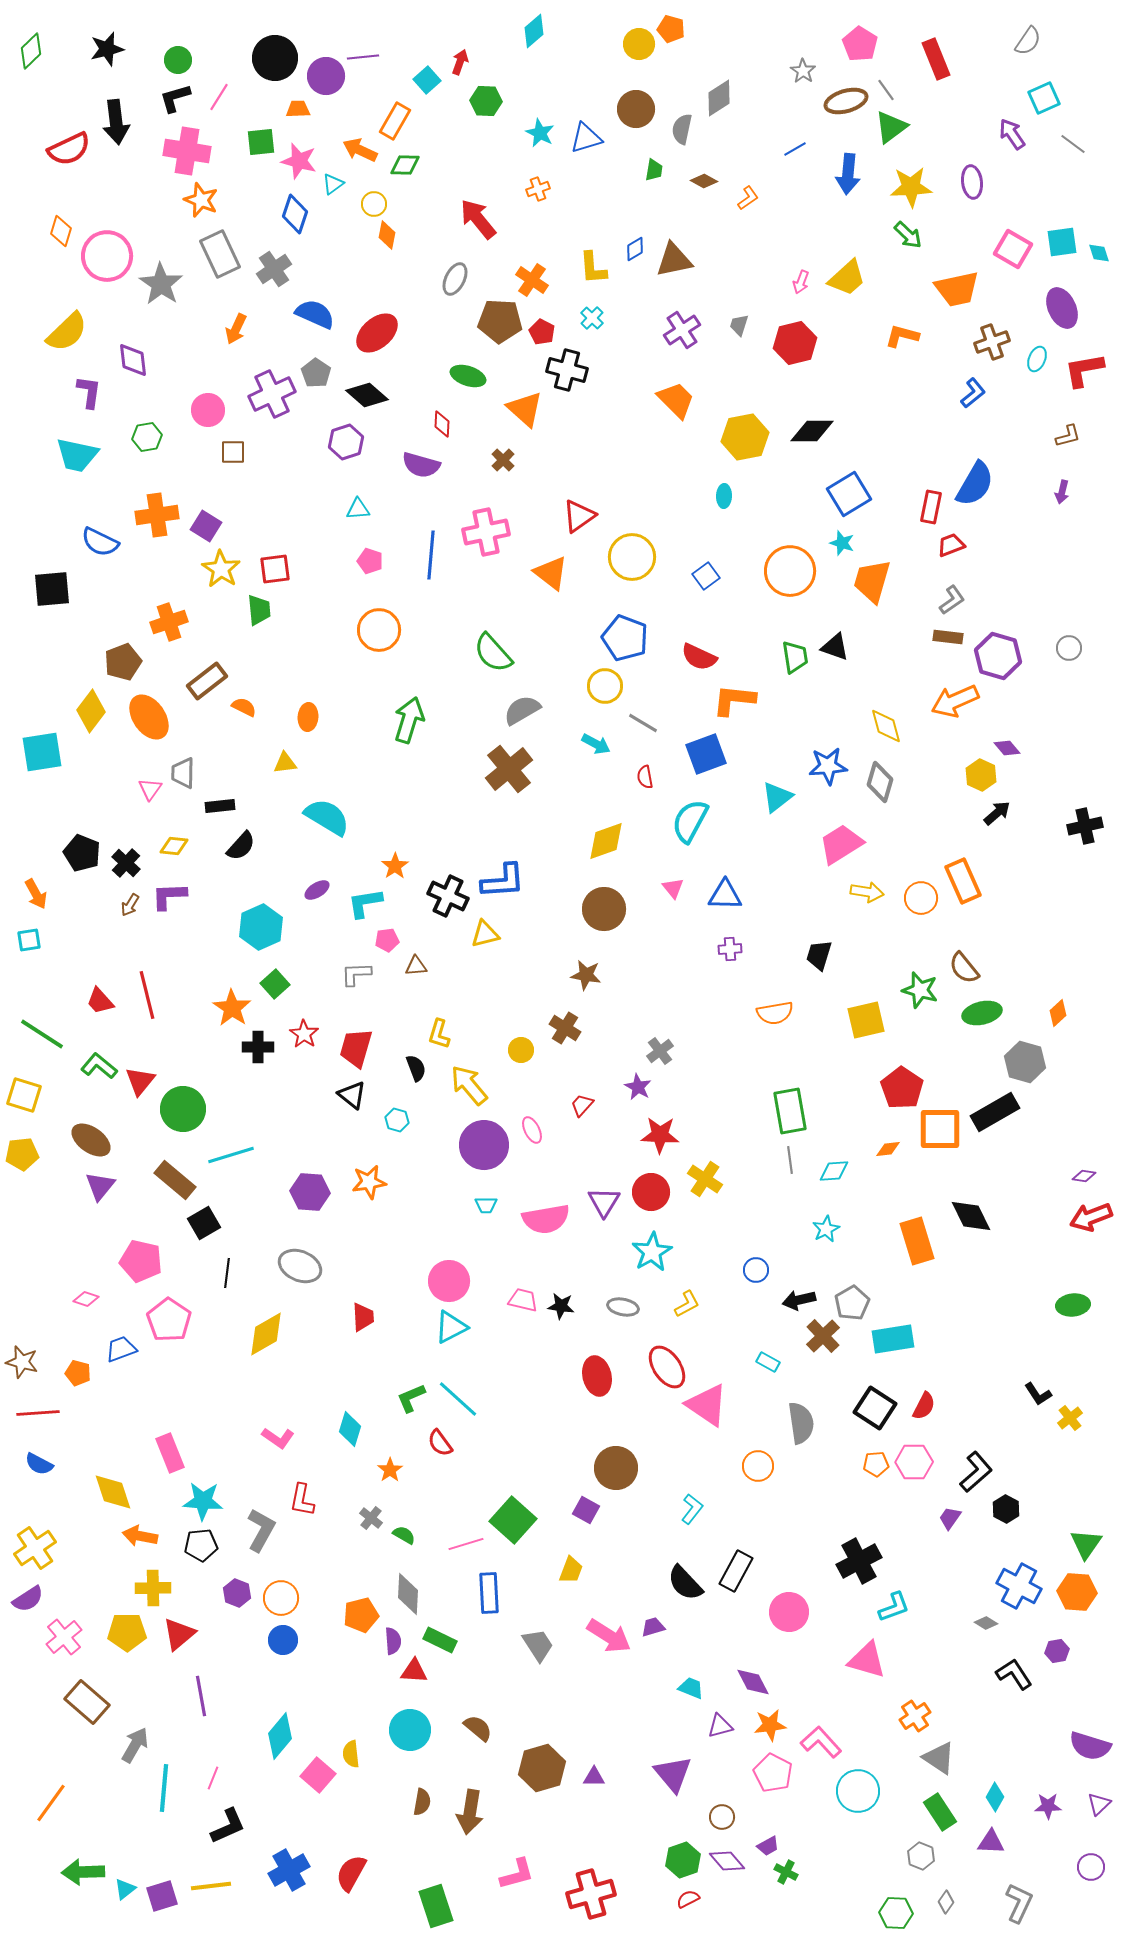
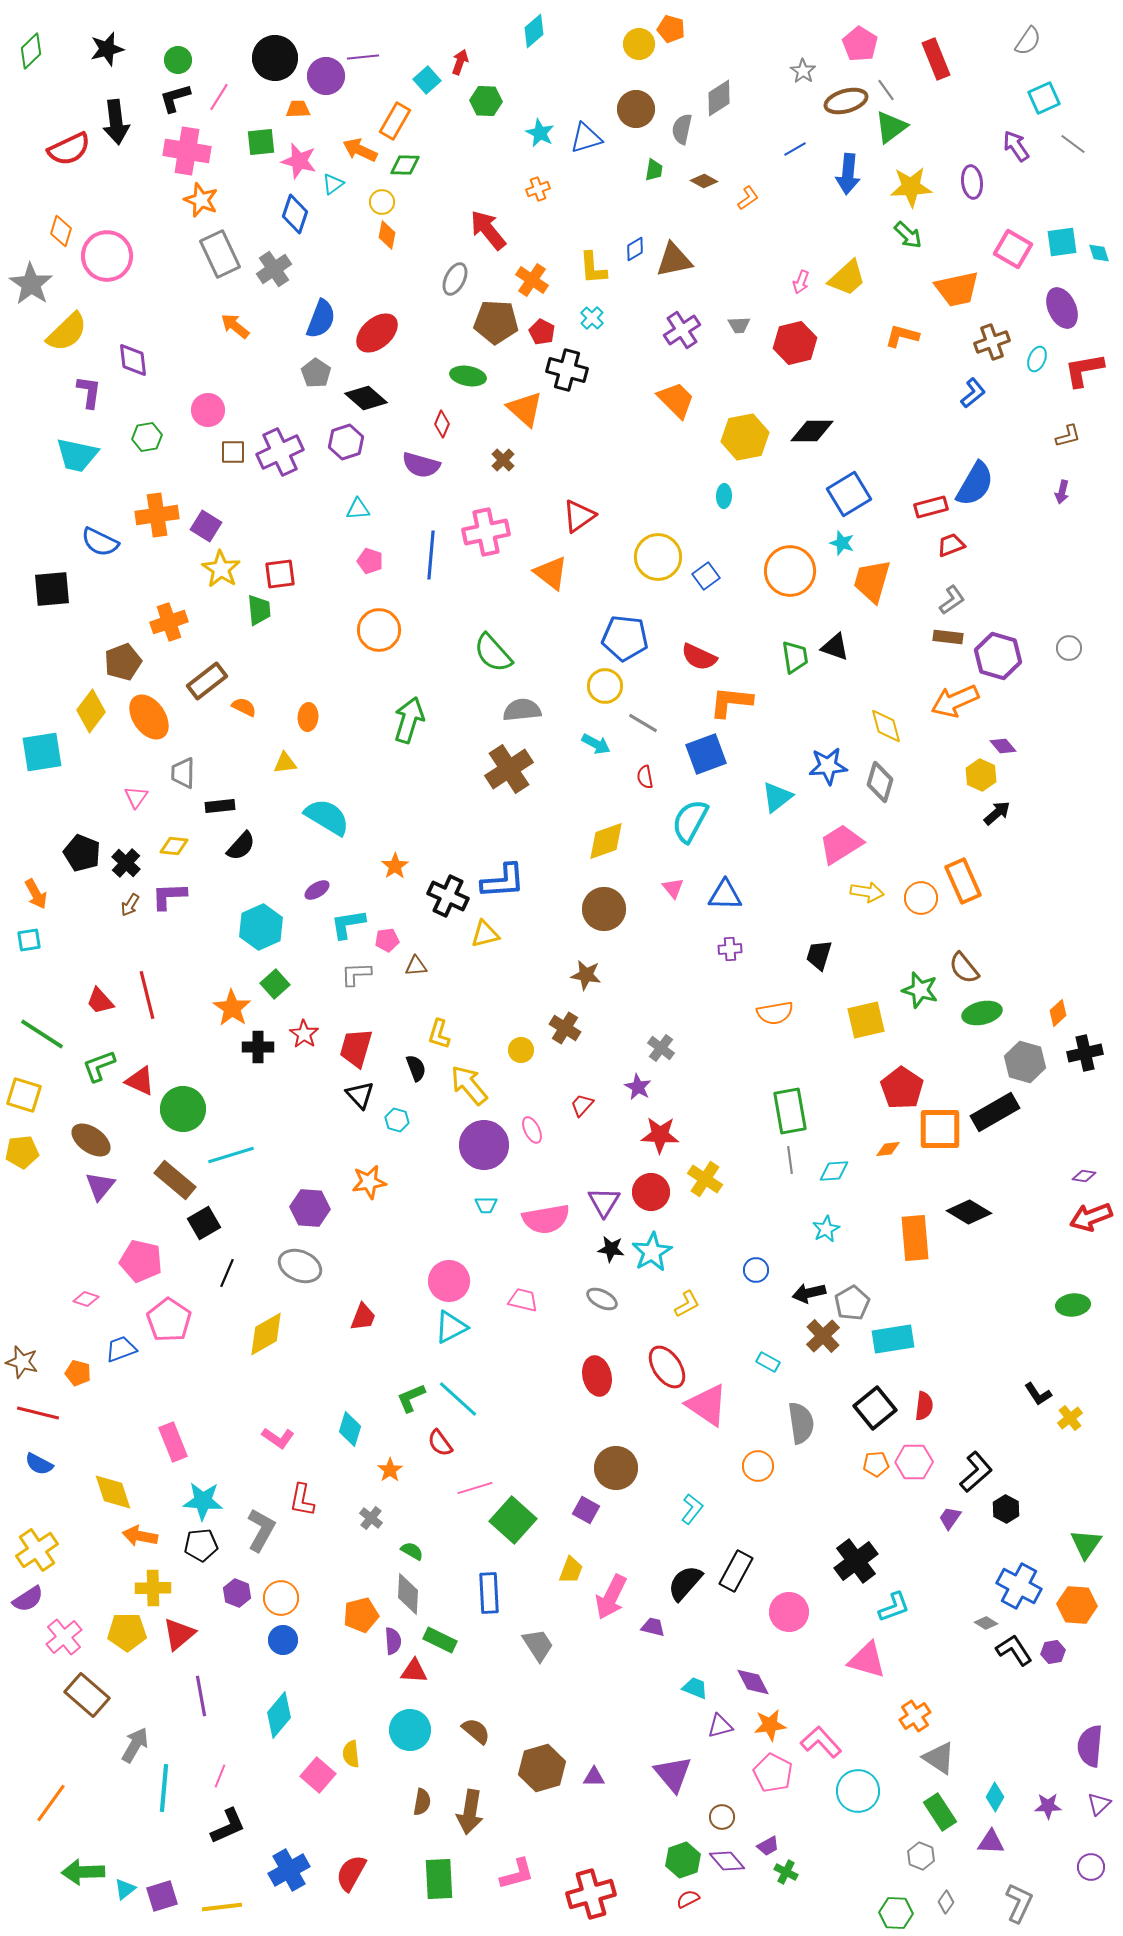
purple arrow at (1012, 134): moved 4 px right, 12 px down
yellow circle at (374, 204): moved 8 px right, 2 px up
red arrow at (478, 219): moved 10 px right, 11 px down
gray star at (161, 284): moved 130 px left
blue semicircle at (315, 314): moved 6 px right, 5 px down; rotated 87 degrees clockwise
brown pentagon at (500, 321): moved 4 px left, 1 px down
gray trapezoid at (739, 325): rotated 110 degrees counterclockwise
orange arrow at (236, 329): moved 1 px left, 3 px up; rotated 104 degrees clockwise
green ellipse at (468, 376): rotated 8 degrees counterclockwise
purple cross at (272, 394): moved 8 px right, 58 px down
black diamond at (367, 395): moved 1 px left, 3 px down
red diamond at (442, 424): rotated 20 degrees clockwise
red rectangle at (931, 507): rotated 64 degrees clockwise
yellow circle at (632, 557): moved 26 px right
red square at (275, 569): moved 5 px right, 5 px down
blue pentagon at (625, 638): rotated 15 degrees counterclockwise
orange L-shape at (734, 700): moved 3 px left, 2 px down
gray semicircle at (522, 710): rotated 24 degrees clockwise
purple diamond at (1007, 748): moved 4 px left, 2 px up
brown cross at (509, 769): rotated 6 degrees clockwise
pink triangle at (150, 789): moved 14 px left, 8 px down
black cross at (1085, 826): moved 227 px down
cyan L-shape at (365, 903): moved 17 px left, 21 px down
gray cross at (660, 1051): moved 1 px right, 3 px up; rotated 16 degrees counterclockwise
green L-shape at (99, 1066): rotated 60 degrees counterclockwise
red triangle at (140, 1081): rotated 44 degrees counterclockwise
black triangle at (352, 1095): moved 8 px right; rotated 8 degrees clockwise
yellow pentagon at (22, 1154): moved 2 px up
purple hexagon at (310, 1192): moved 16 px down
black diamond at (971, 1216): moved 2 px left, 4 px up; rotated 33 degrees counterclockwise
orange rectangle at (917, 1241): moved 2 px left, 3 px up; rotated 12 degrees clockwise
black line at (227, 1273): rotated 16 degrees clockwise
black arrow at (799, 1300): moved 10 px right, 7 px up
black star at (561, 1306): moved 50 px right, 57 px up
gray ellipse at (623, 1307): moved 21 px left, 8 px up; rotated 16 degrees clockwise
red trapezoid at (363, 1317): rotated 24 degrees clockwise
red semicircle at (924, 1406): rotated 20 degrees counterclockwise
black square at (875, 1408): rotated 18 degrees clockwise
red line at (38, 1413): rotated 18 degrees clockwise
pink rectangle at (170, 1453): moved 3 px right, 11 px up
green semicircle at (404, 1535): moved 8 px right, 16 px down
pink line at (466, 1544): moved 9 px right, 56 px up
yellow cross at (35, 1548): moved 2 px right, 2 px down
black cross at (859, 1561): moved 3 px left; rotated 9 degrees counterclockwise
black semicircle at (685, 1583): rotated 84 degrees clockwise
orange hexagon at (1077, 1592): moved 13 px down
purple trapezoid at (653, 1627): rotated 30 degrees clockwise
pink arrow at (609, 1636): moved 2 px right, 39 px up; rotated 84 degrees clockwise
purple hexagon at (1057, 1651): moved 4 px left, 1 px down
black L-shape at (1014, 1674): moved 24 px up
cyan trapezoid at (691, 1688): moved 4 px right
brown rectangle at (87, 1702): moved 7 px up
brown semicircle at (478, 1728): moved 2 px left, 3 px down
cyan diamond at (280, 1736): moved 1 px left, 21 px up
purple semicircle at (1090, 1746): rotated 78 degrees clockwise
pink line at (213, 1778): moved 7 px right, 2 px up
yellow line at (211, 1886): moved 11 px right, 21 px down
green rectangle at (436, 1906): moved 3 px right, 27 px up; rotated 15 degrees clockwise
